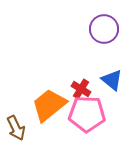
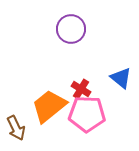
purple circle: moved 33 px left
blue triangle: moved 9 px right, 2 px up
orange trapezoid: moved 1 px down
